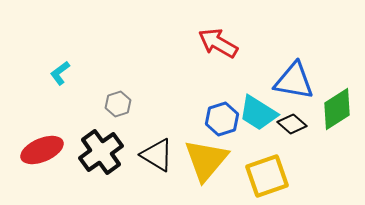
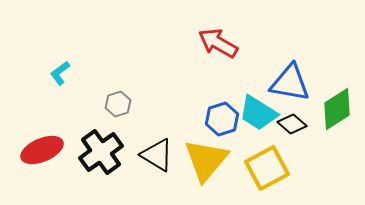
blue triangle: moved 4 px left, 2 px down
yellow square: moved 8 px up; rotated 9 degrees counterclockwise
